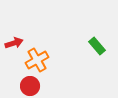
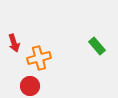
red arrow: rotated 90 degrees clockwise
orange cross: moved 2 px right, 2 px up; rotated 15 degrees clockwise
